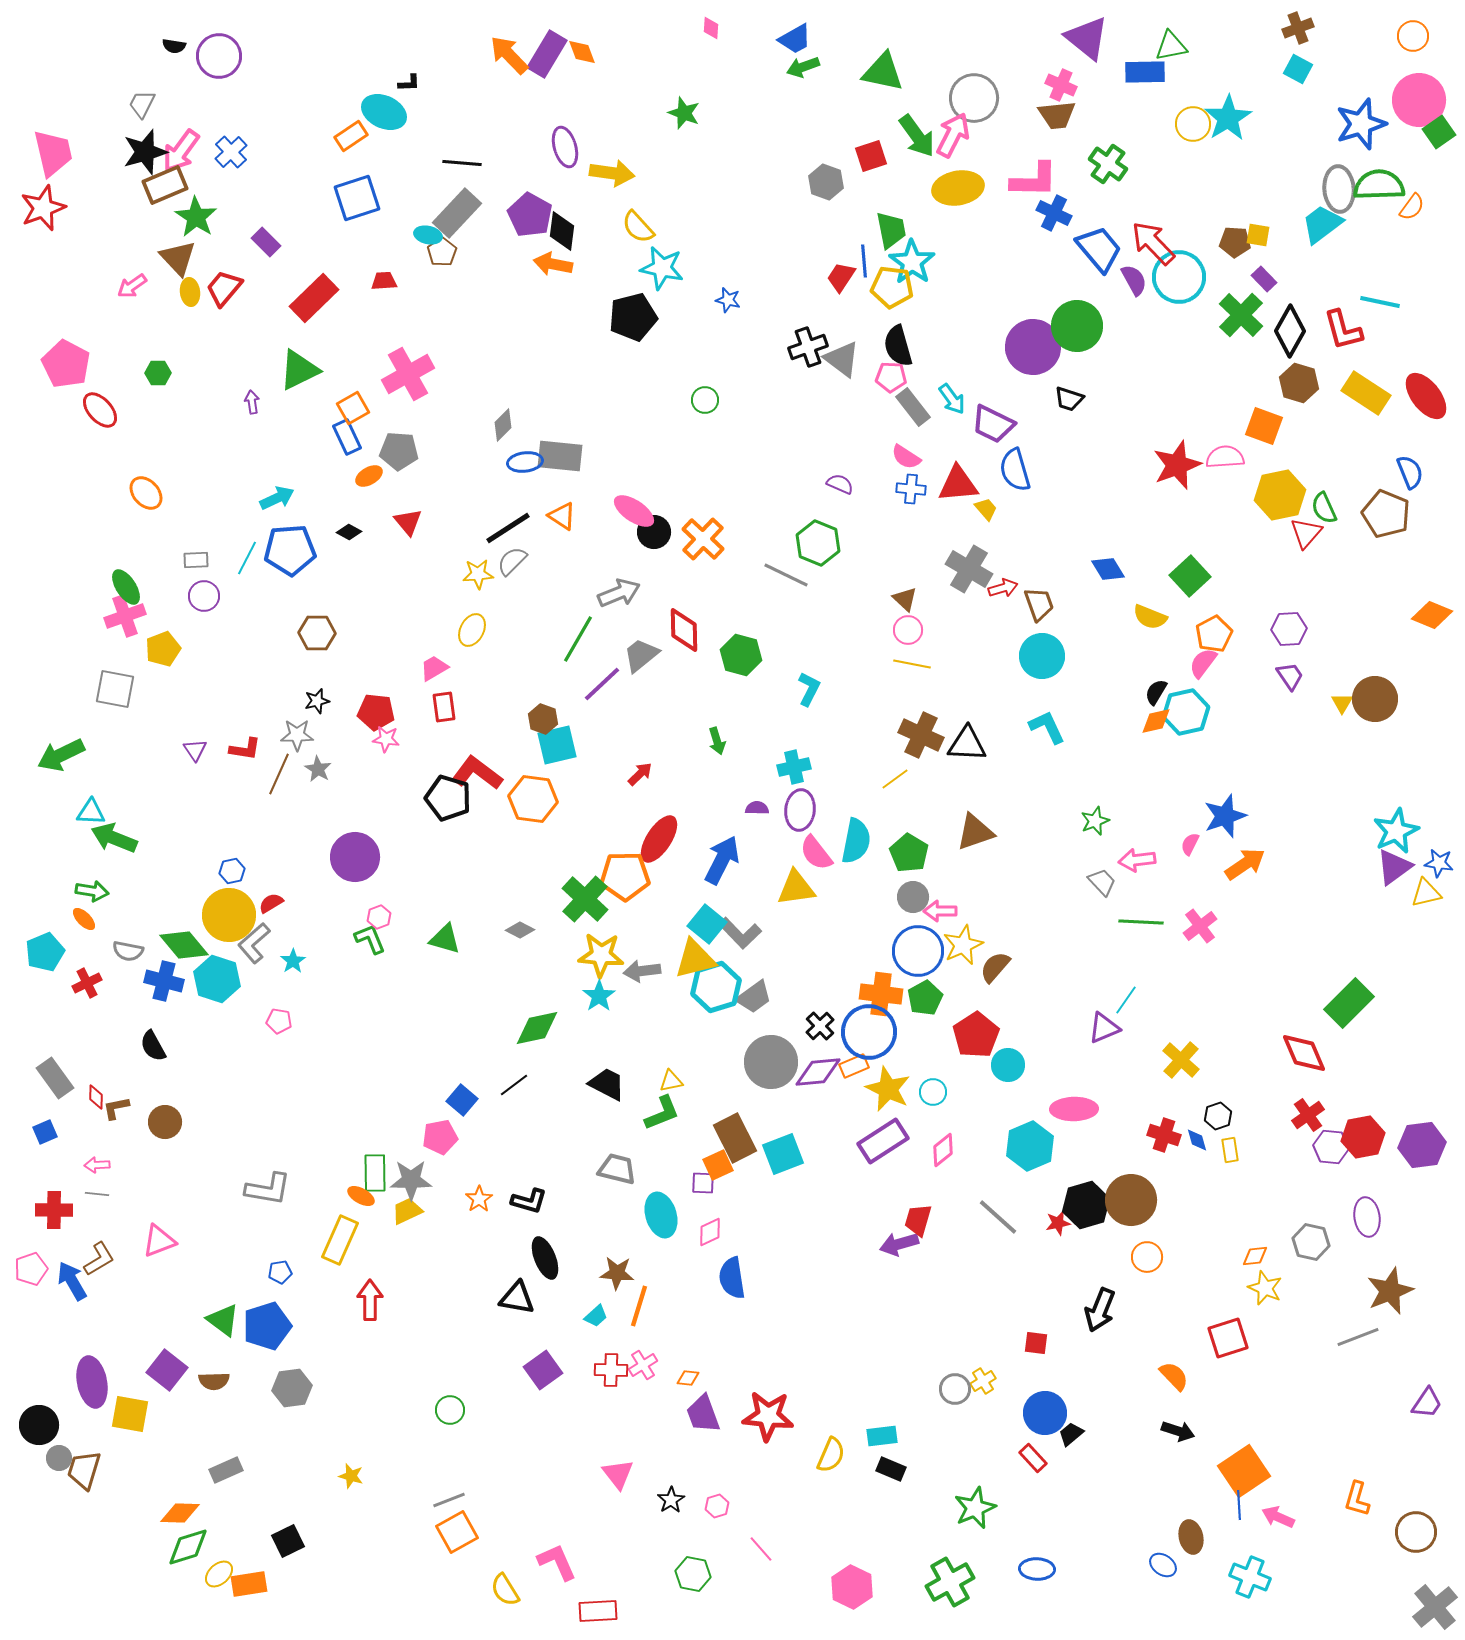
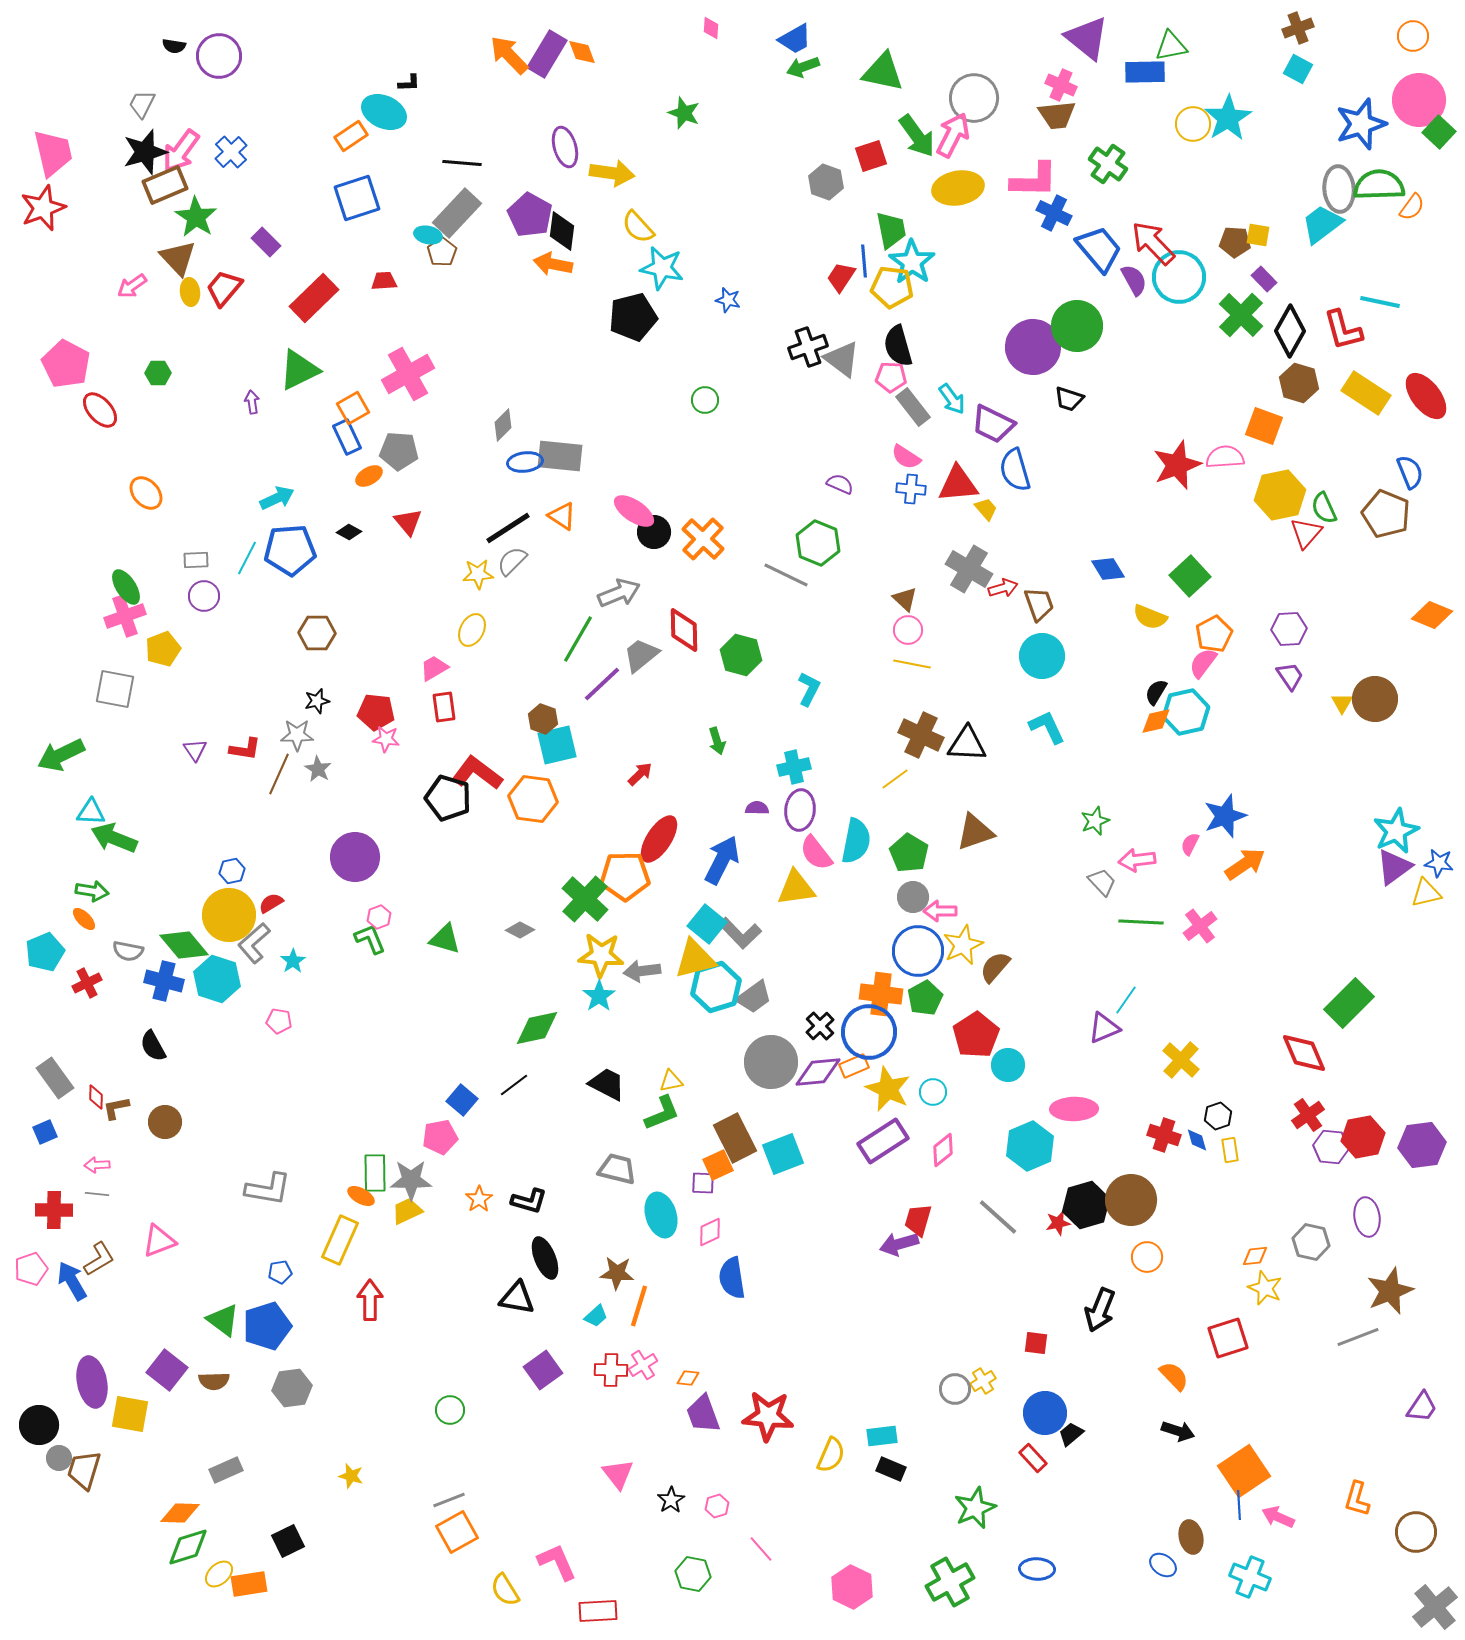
green square at (1439, 132): rotated 12 degrees counterclockwise
purple trapezoid at (1427, 1403): moved 5 px left, 4 px down
